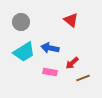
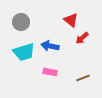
blue arrow: moved 2 px up
cyan trapezoid: rotated 15 degrees clockwise
red arrow: moved 10 px right, 25 px up
